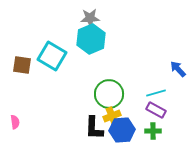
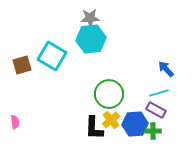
cyan hexagon: rotated 16 degrees clockwise
brown square: rotated 24 degrees counterclockwise
blue arrow: moved 12 px left
cyan line: moved 3 px right
yellow cross: moved 1 px left, 4 px down; rotated 18 degrees counterclockwise
blue hexagon: moved 13 px right, 6 px up
